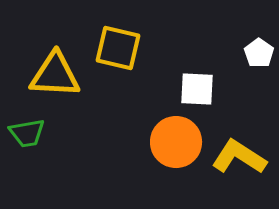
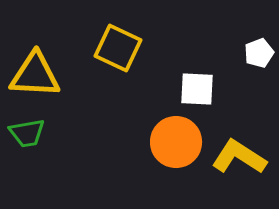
yellow square: rotated 12 degrees clockwise
white pentagon: rotated 16 degrees clockwise
yellow triangle: moved 20 px left
